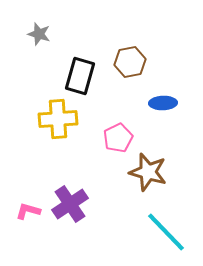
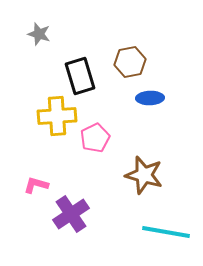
black rectangle: rotated 33 degrees counterclockwise
blue ellipse: moved 13 px left, 5 px up
yellow cross: moved 1 px left, 3 px up
pink pentagon: moved 23 px left
brown star: moved 4 px left, 3 px down
purple cross: moved 1 px right, 10 px down
pink L-shape: moved 8 px right, 26 px up
cyan line: rotated 36 degrees counterclockwise
